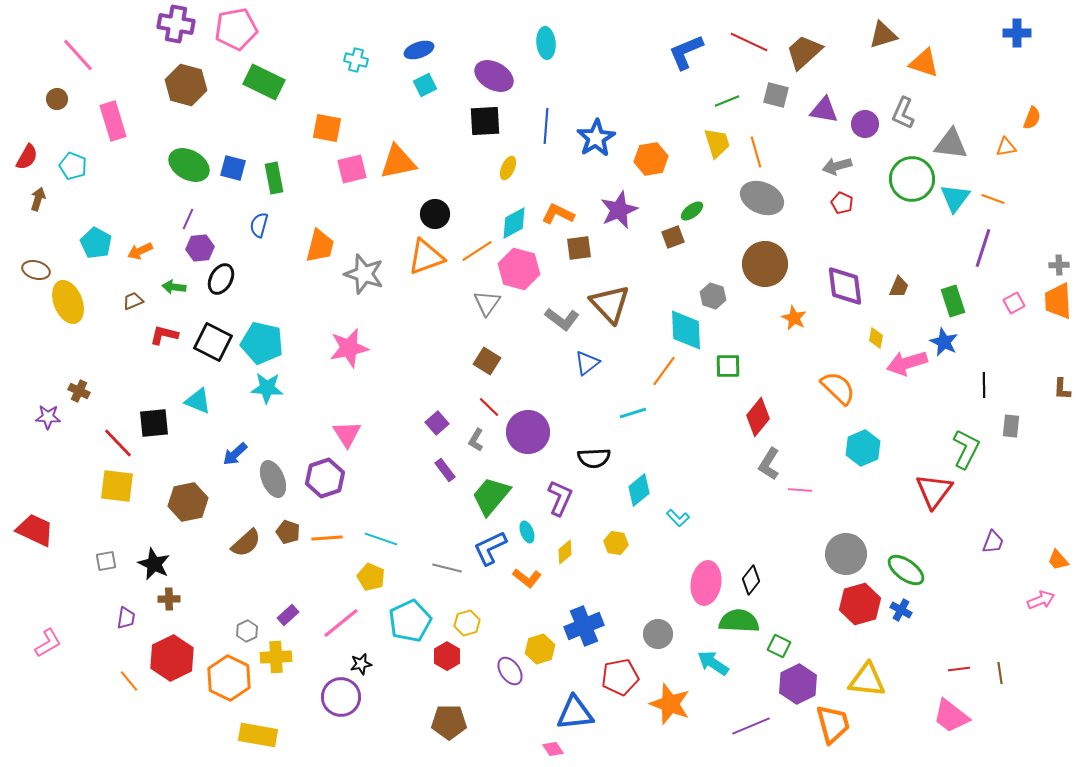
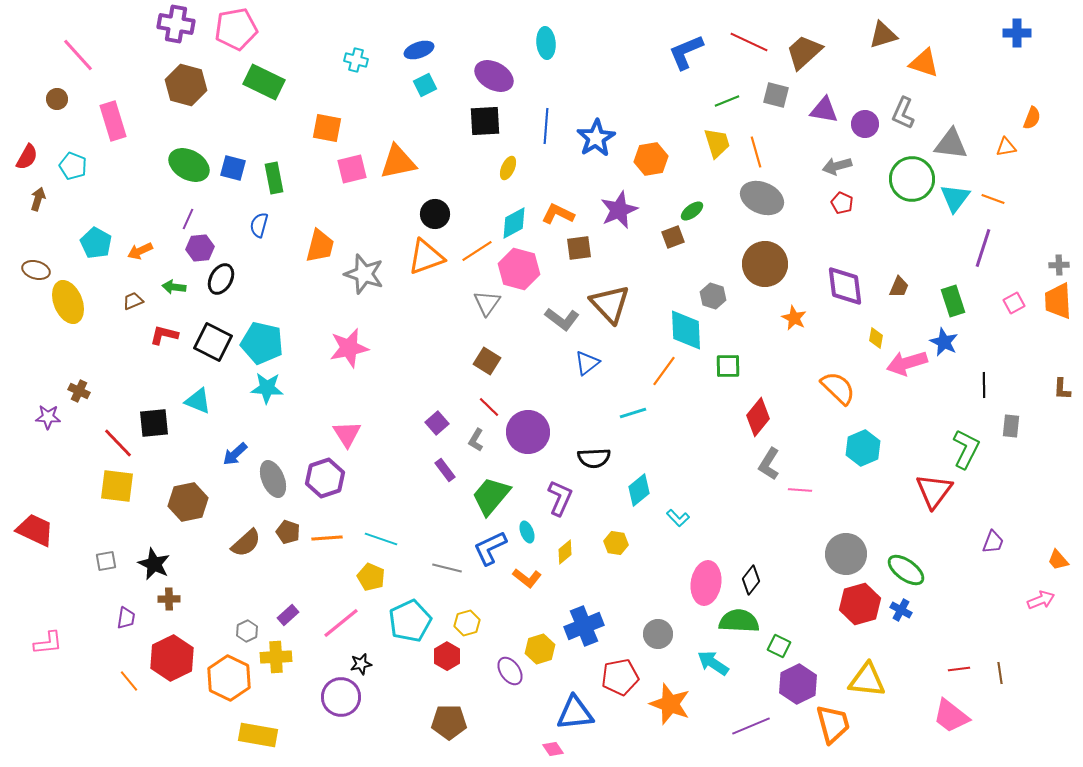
pink L-shape at (48, 643): rotated 24 degrees clockwise
